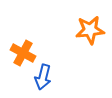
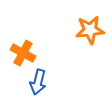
blue arrow: moved 5 px left, 5 px down
